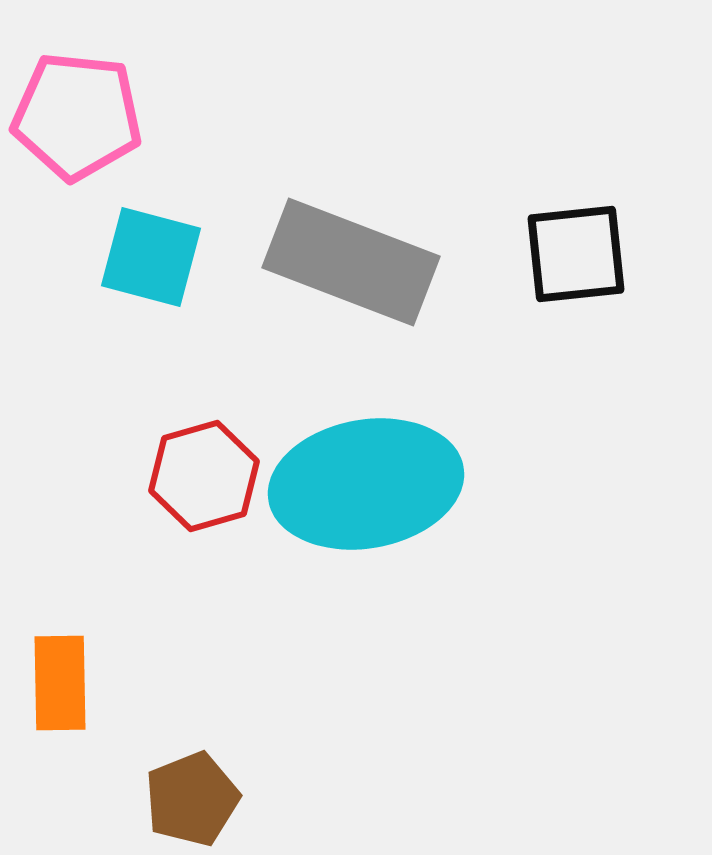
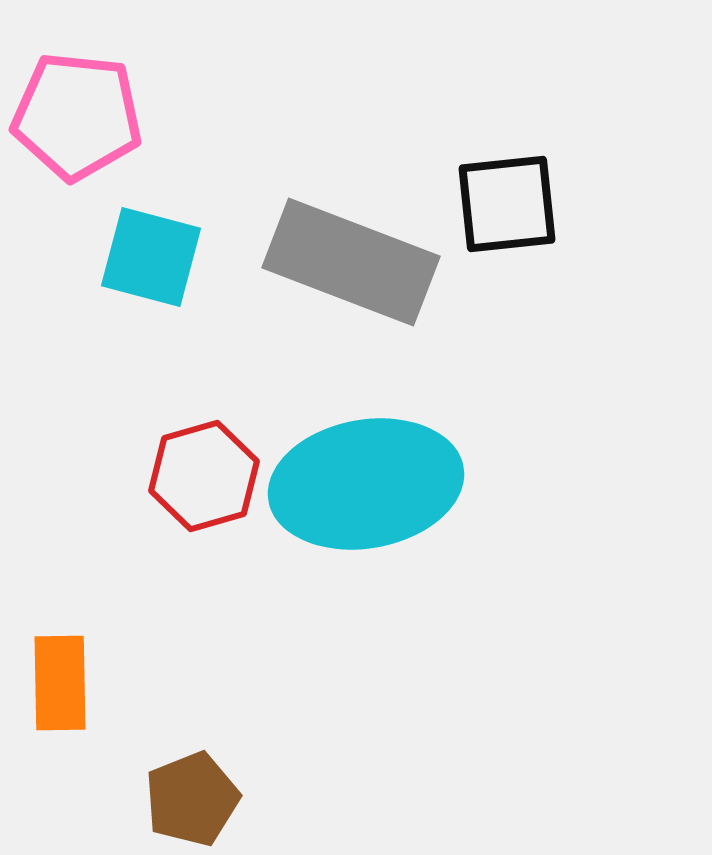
black square: moved 69 px left, 50 px up
